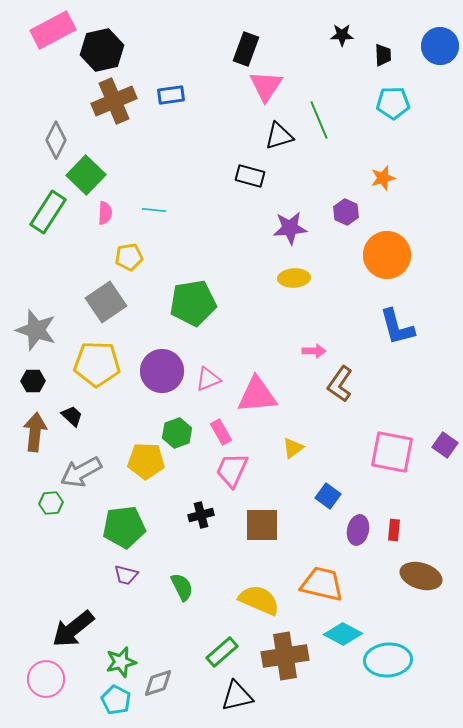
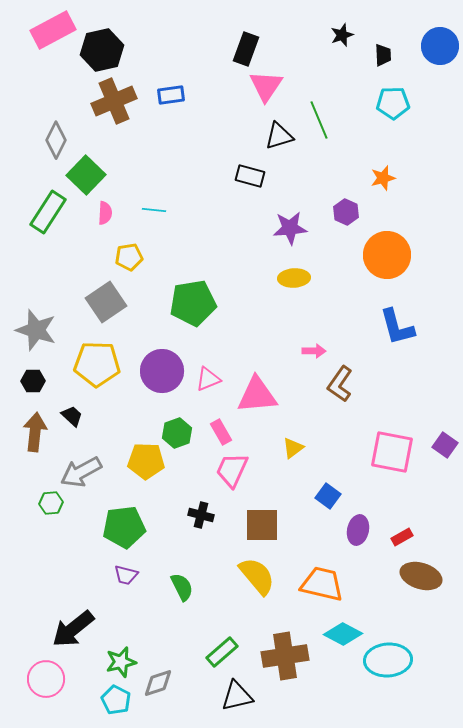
black star at (342, 35): rotated 20 degrees counterclockwise
black cross at (201, 515): rotated 30 degrees clockwise
red rectangle at (394, 530): moved 8 px right, 7 px down; rotated 55 degrees clockwise
yellow semicircle at (259, 600): moved 2 px left, 24 px up; rotated 27 degrees clockwise
